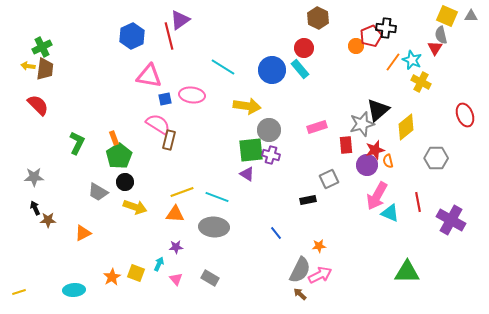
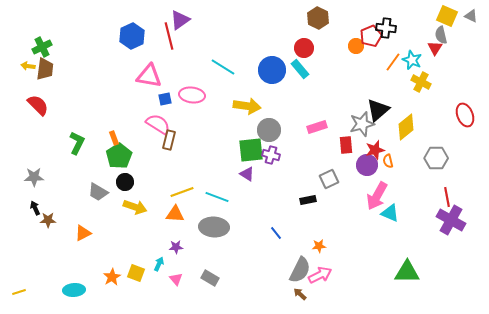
gray triangle at (471, 16): rotated 24 degrees clockwise
red line at (418, 202): moved 29 px right, 5 px up
